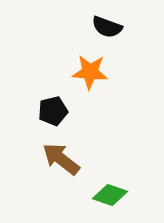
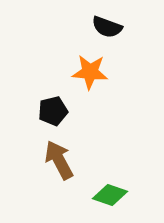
brown arrow: moved 2 px left, 1 px down; rotated 24 degrees clockwise
